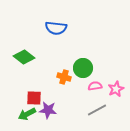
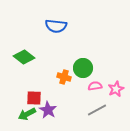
blue semicircle: moved 2 px up
purple star: rotated 24 degrees clockwise
